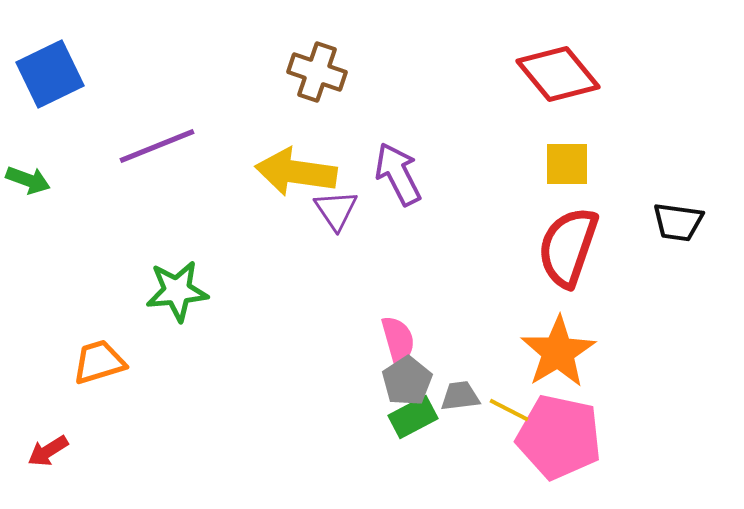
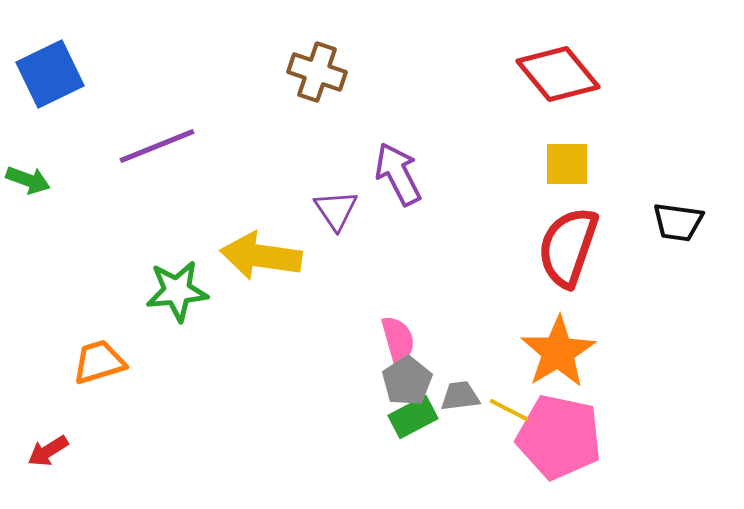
yellow arrow: moved 35 px left, 84 px down
